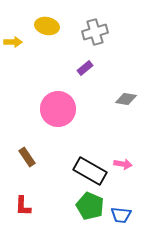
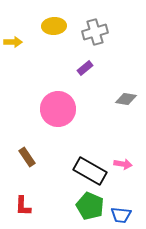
yellow ellipse: moved 7 px right; rotated 15 degrees counterclockwise
